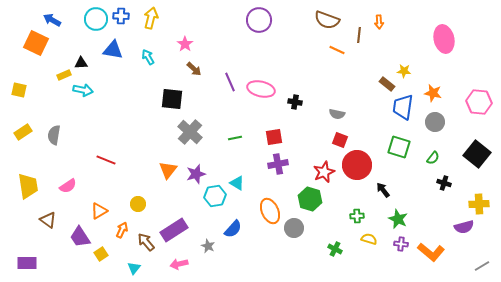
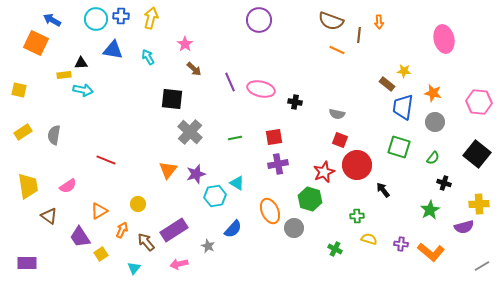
brown semicircle at (327, 20): moved 4 px right, 1 px down
yellow rectangle at (64, 75): rotated 16 degrees clockwise
green star at (398, 219): moved 32 px right, 9 px up; rotated 18 degrees clockwise
brown triangle at (48, 220): moved 1 px right, 4 px up
